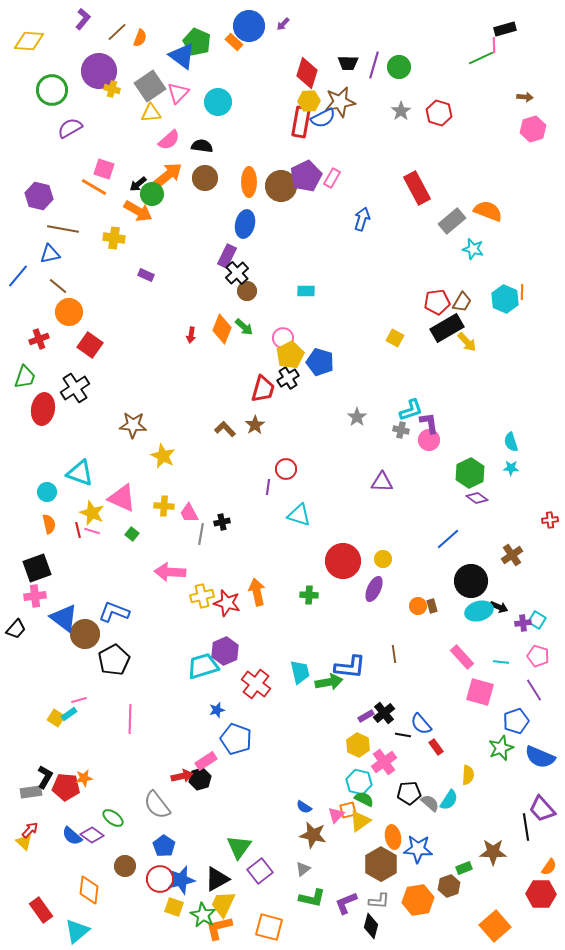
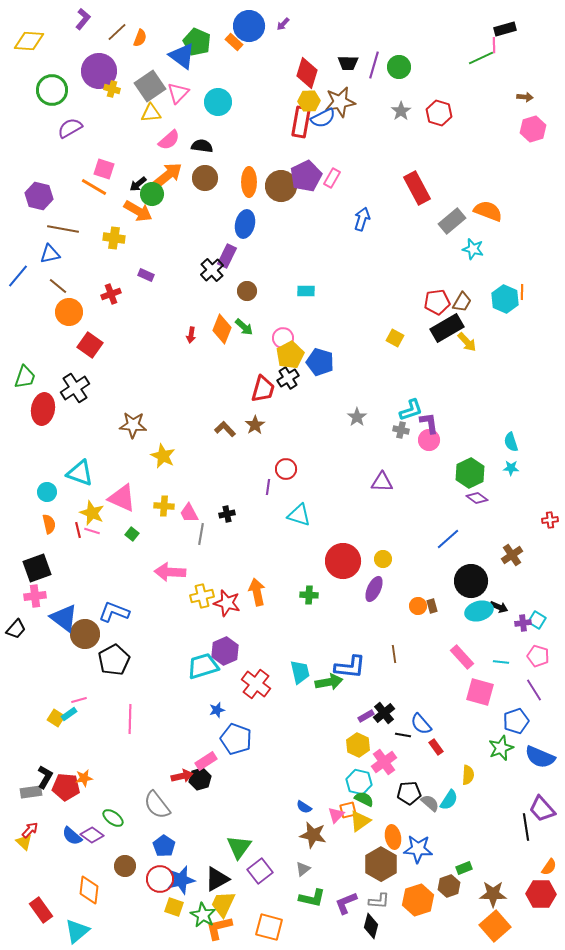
black cross at (237, 273): moved 25 px left, 3 px up
red cross at (39, 339): moved 72 px right, 45 px up
black cross at (222, 522): moved 5 px right, 8 px up
brown star at (493, 852): moved 42 px down
orange hexagon at (418, 900): rotated 8 degrees counterclockwise
